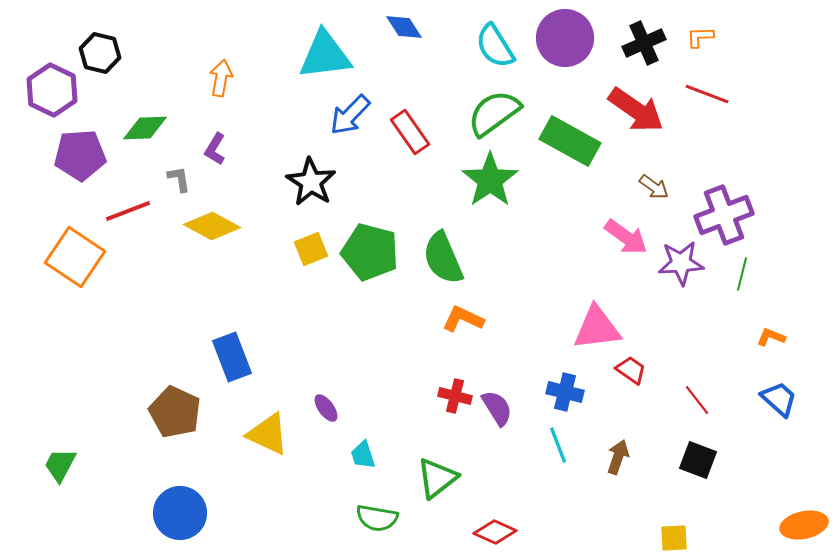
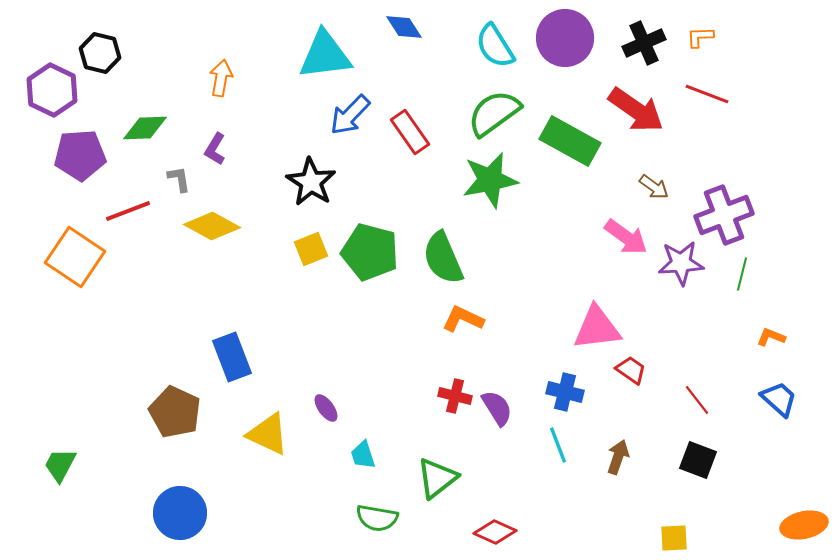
green star at (490, 180): rotated 24 degrees clockwise
